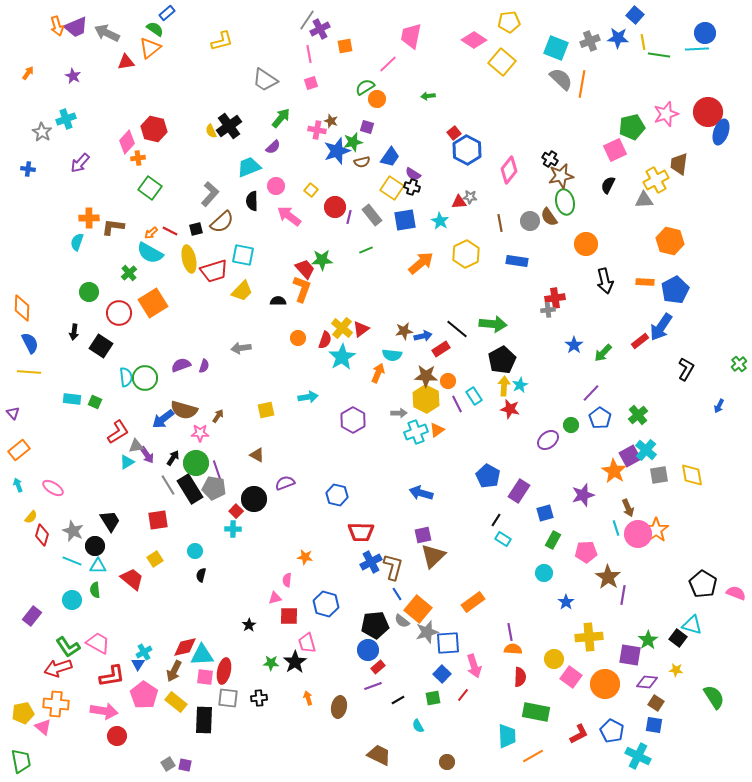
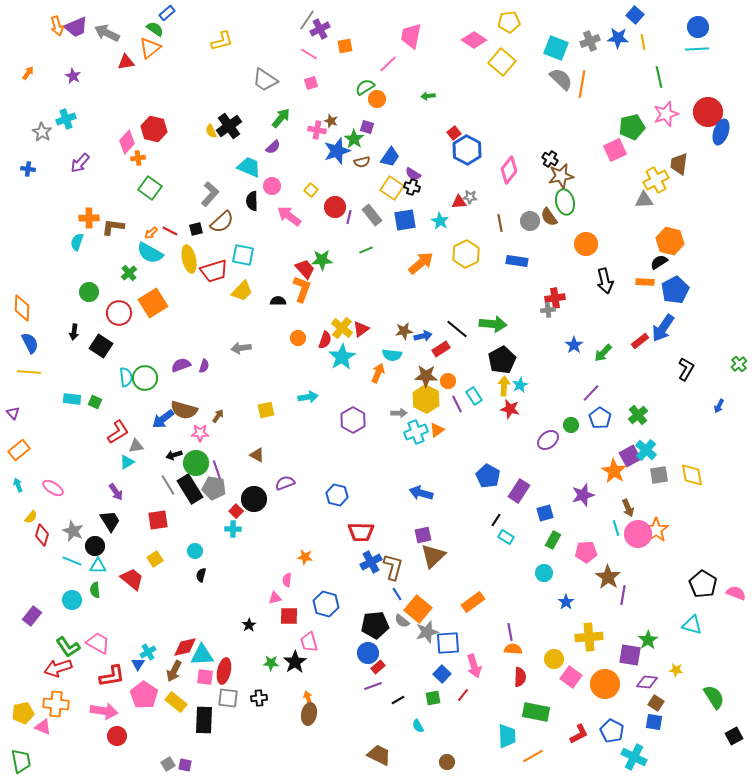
blue circle at (705, 33): moved 7 px left, 6 px up
pink line at (309, 54): rotated 48 degrees counterclockwise
green line at (659, 55): moved 22 px down; rotated 70 degrees clockwise
green star at (353, 142): moved 1 px right, 3 px up; rotated 24 degrees counterclockwise
cyan trapezoid at (249, 167): rotated 45 degrees clockwise
black semicircle at (608, 185): moved 51 px right, 77 px down; rotated 30 degrees clockwise
pink circle at (276, 186): moved 4 px left
blue arrow at (661, 327): moved 2 px right, 1 px down
purple arrow at (147, 455): moved 31 px left, 37 px down
black arrow at (173, 458): moved 1 px right, 3 px up; rotated 140 degrees counterclockwise
cyan rectangle at (503, 539): moved 3 px right, 2 px up
black square at (678, 638): moved 56 px right, 98 px down; rotated 24 degrees clockwise
pink trapezoid at (307, 643): moved 2 px right, 1 px up
blue circle at (368, 650): moved 3 px down
cyan cross at (144, 652): moved 4 px right
brown ellipse at (339, 707): moved 30 px left, 7 px down
blue square at (654, 725): moved 3 px up
pink triangle at (43, 727): rotated 18 degrees counterclockwise
cyan cross at (638, 756): moved 4 px left, 1 px down
